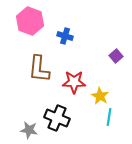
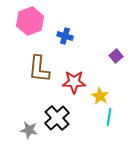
pink hexagon: rotated 20 degrees clockwise
black cross: rotated 25 degrees clockwise
